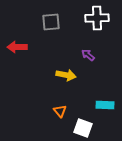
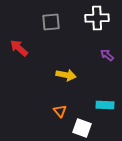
red arrow: moved 2 px right, 1 px down; rotated 42 degrees clockwise
purple arrow: moved 19 px right
white square: moved 1 px left
